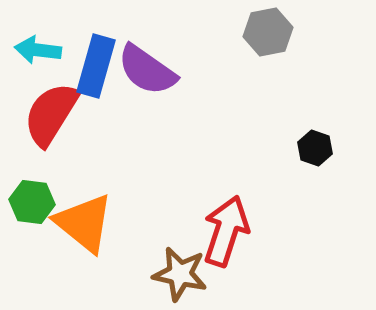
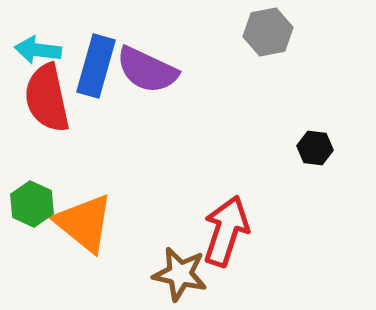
purple semicircle: rotated 10 degrees counterclockwise
red semicircle: moved 4 px left, 16 px up; rotated 44 degrees counterclockwise
black hexagon: rotated 12 degrees counterclockwise
green hexagon: moved 2 px down; rotated 18 degrees clockwise
